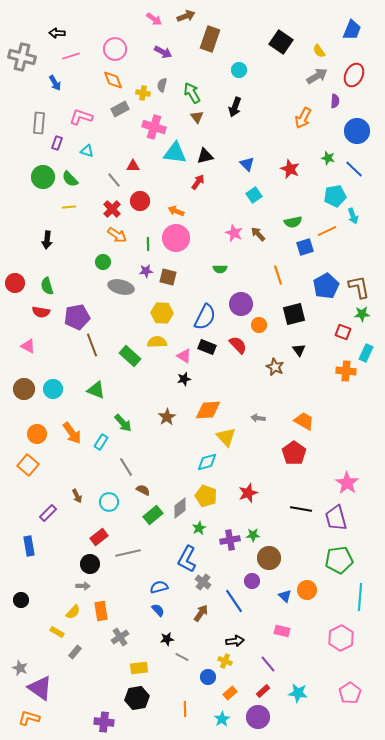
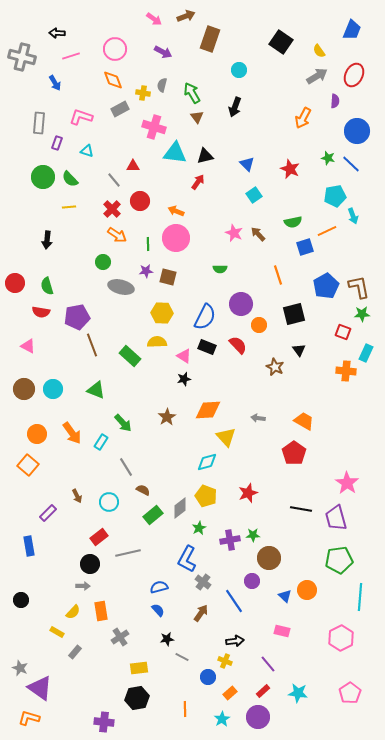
blue line at (354, 169): moved 3 px left, 5 px up
